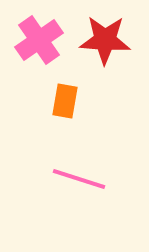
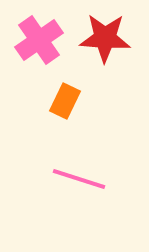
red star: moved 2 px up
orange rectangle: rotated 16 degrees clockwise
